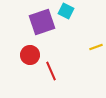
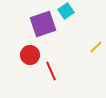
cyan square: rotated 28 degrees clockwise
purple square: moved 1 px right, 2 px down
yellow line: rotated 24 degrees counterclockwise
